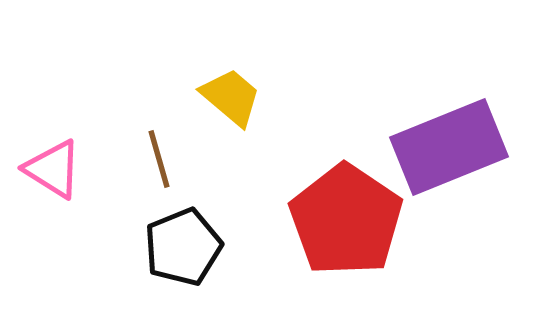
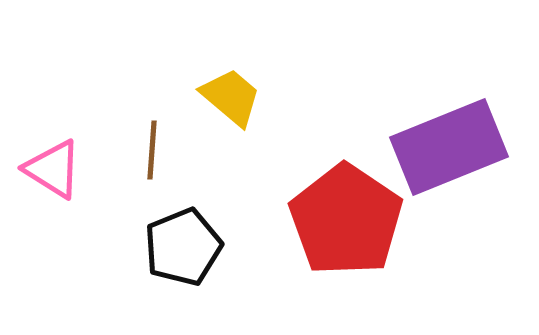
brown line: moved 7 px left, 9 px up; rotated 20 degrees clockwise
